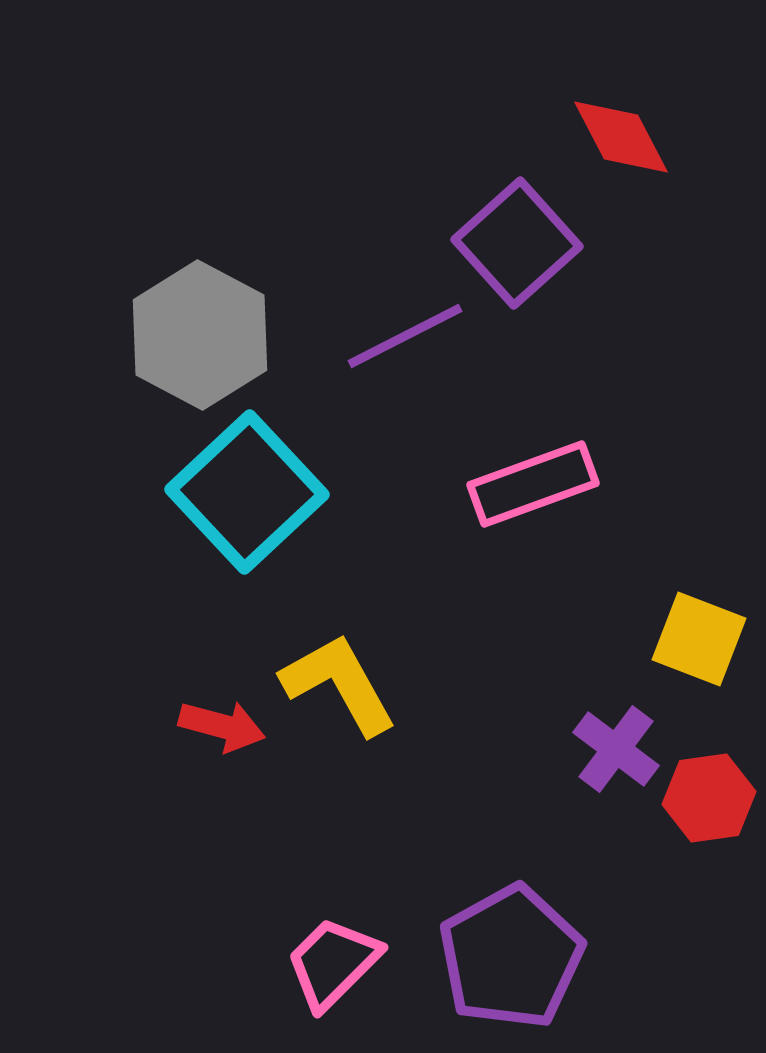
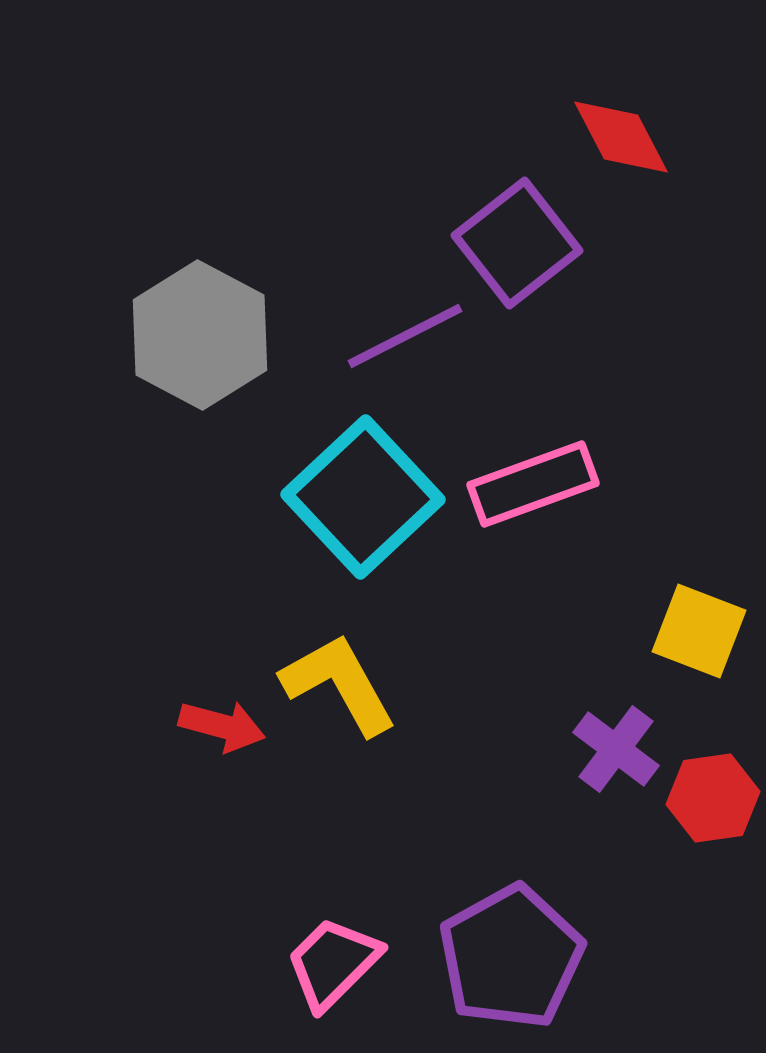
purple square: rotated 4 degrees clockwise
cyan square: moved 116 px right, 5 px down
yellow square: moved 8 px up
red hexagon: moved 4 px right
